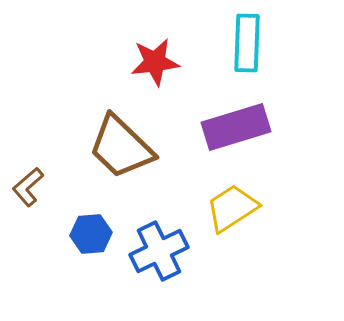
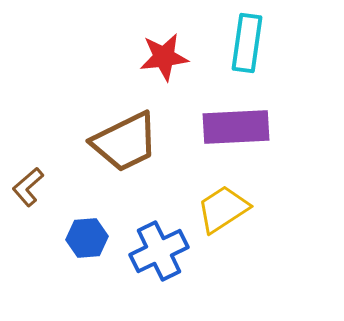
cyan rectangle: rotated 6 degrees clockwise
red star: moved 9 px right, 5 px up
purple rectangle: rotated 14 degrees clockwise
brown trapezoid: moved 4 px right, 5 px up; rotated 70 degrees counterclockwise
yellow trapezoid: moved 9 px left, 1 px down
blue hexagon: moved 4 px left, 4 px down
